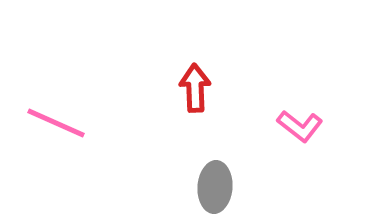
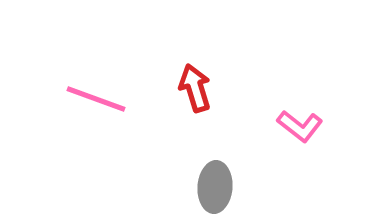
red arrow: rotated 15 degrees counterclockwise
pink line: moved 40 px right, 24 px up; rotated 4 degrees counterclockwise
